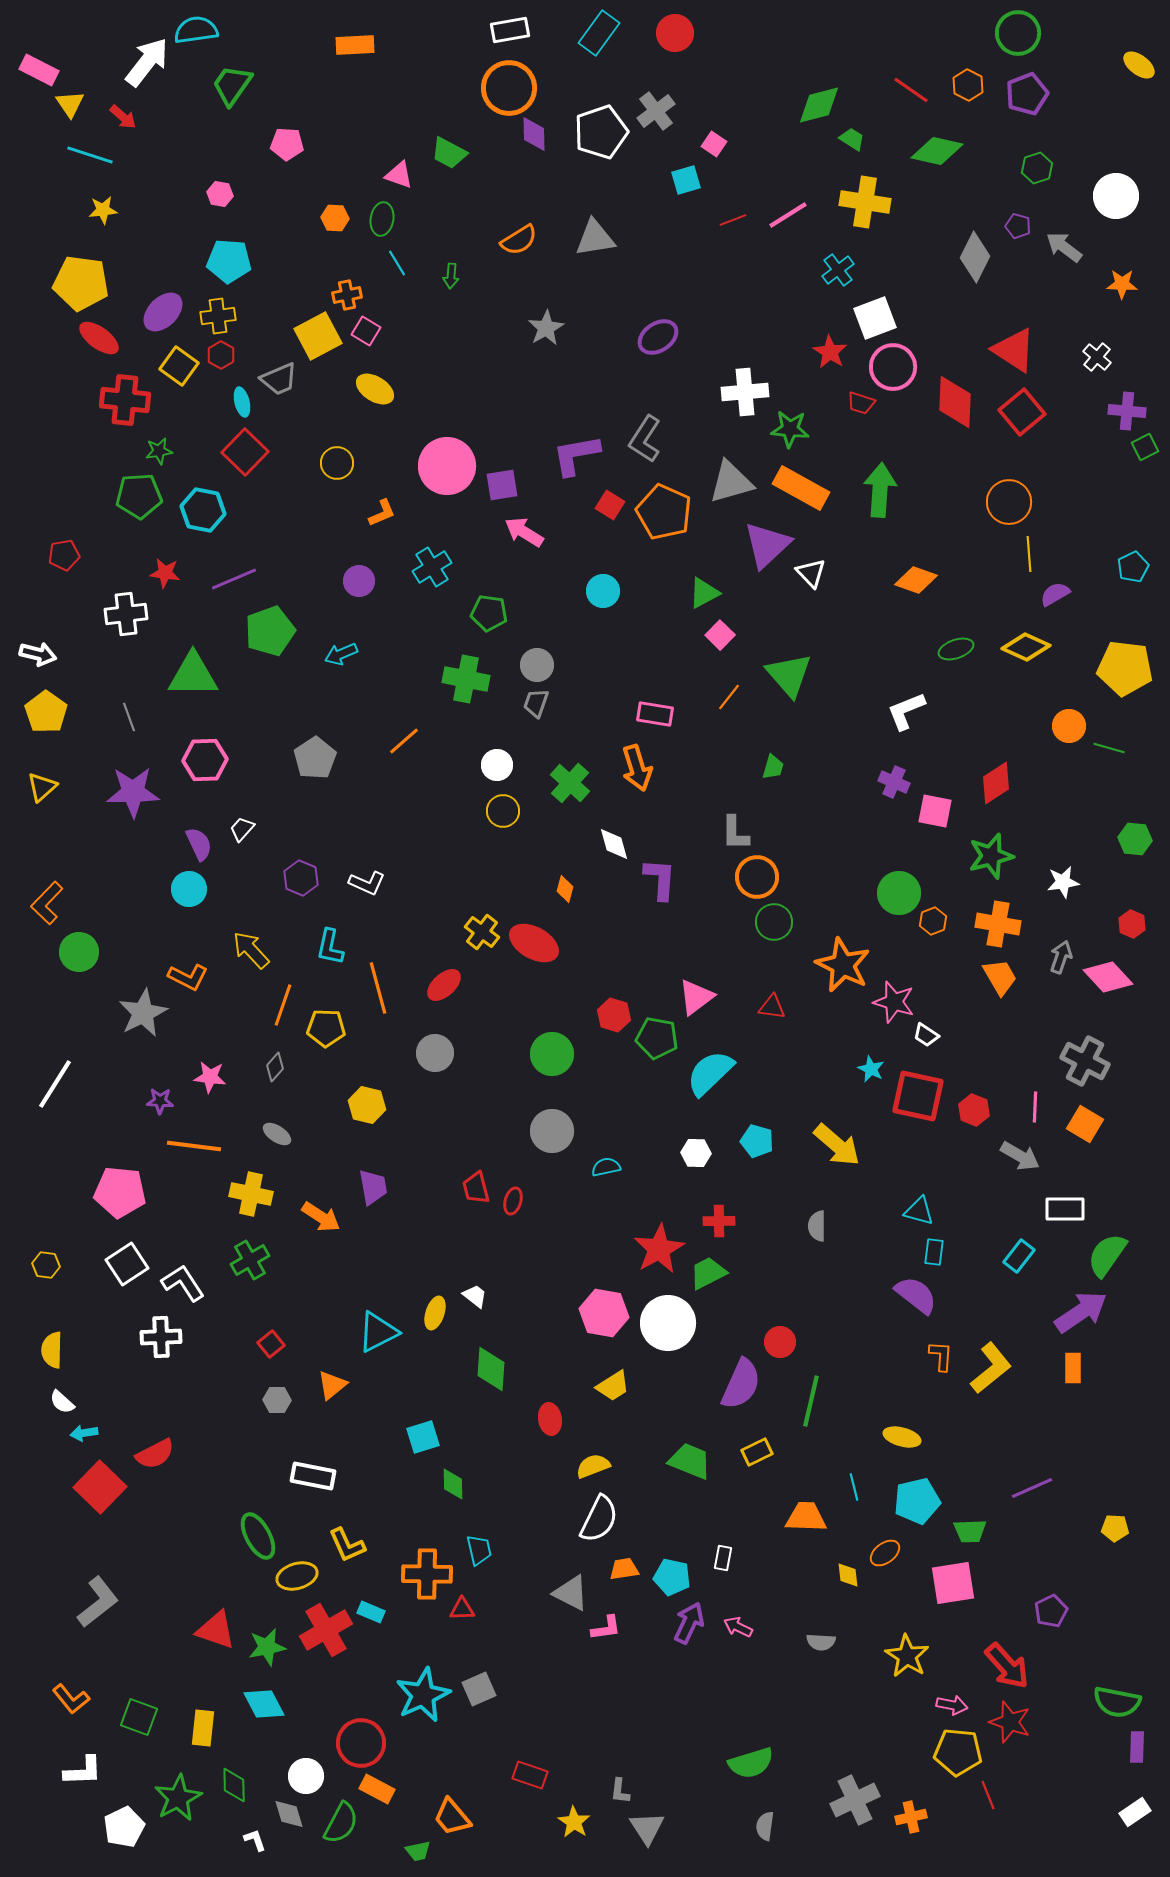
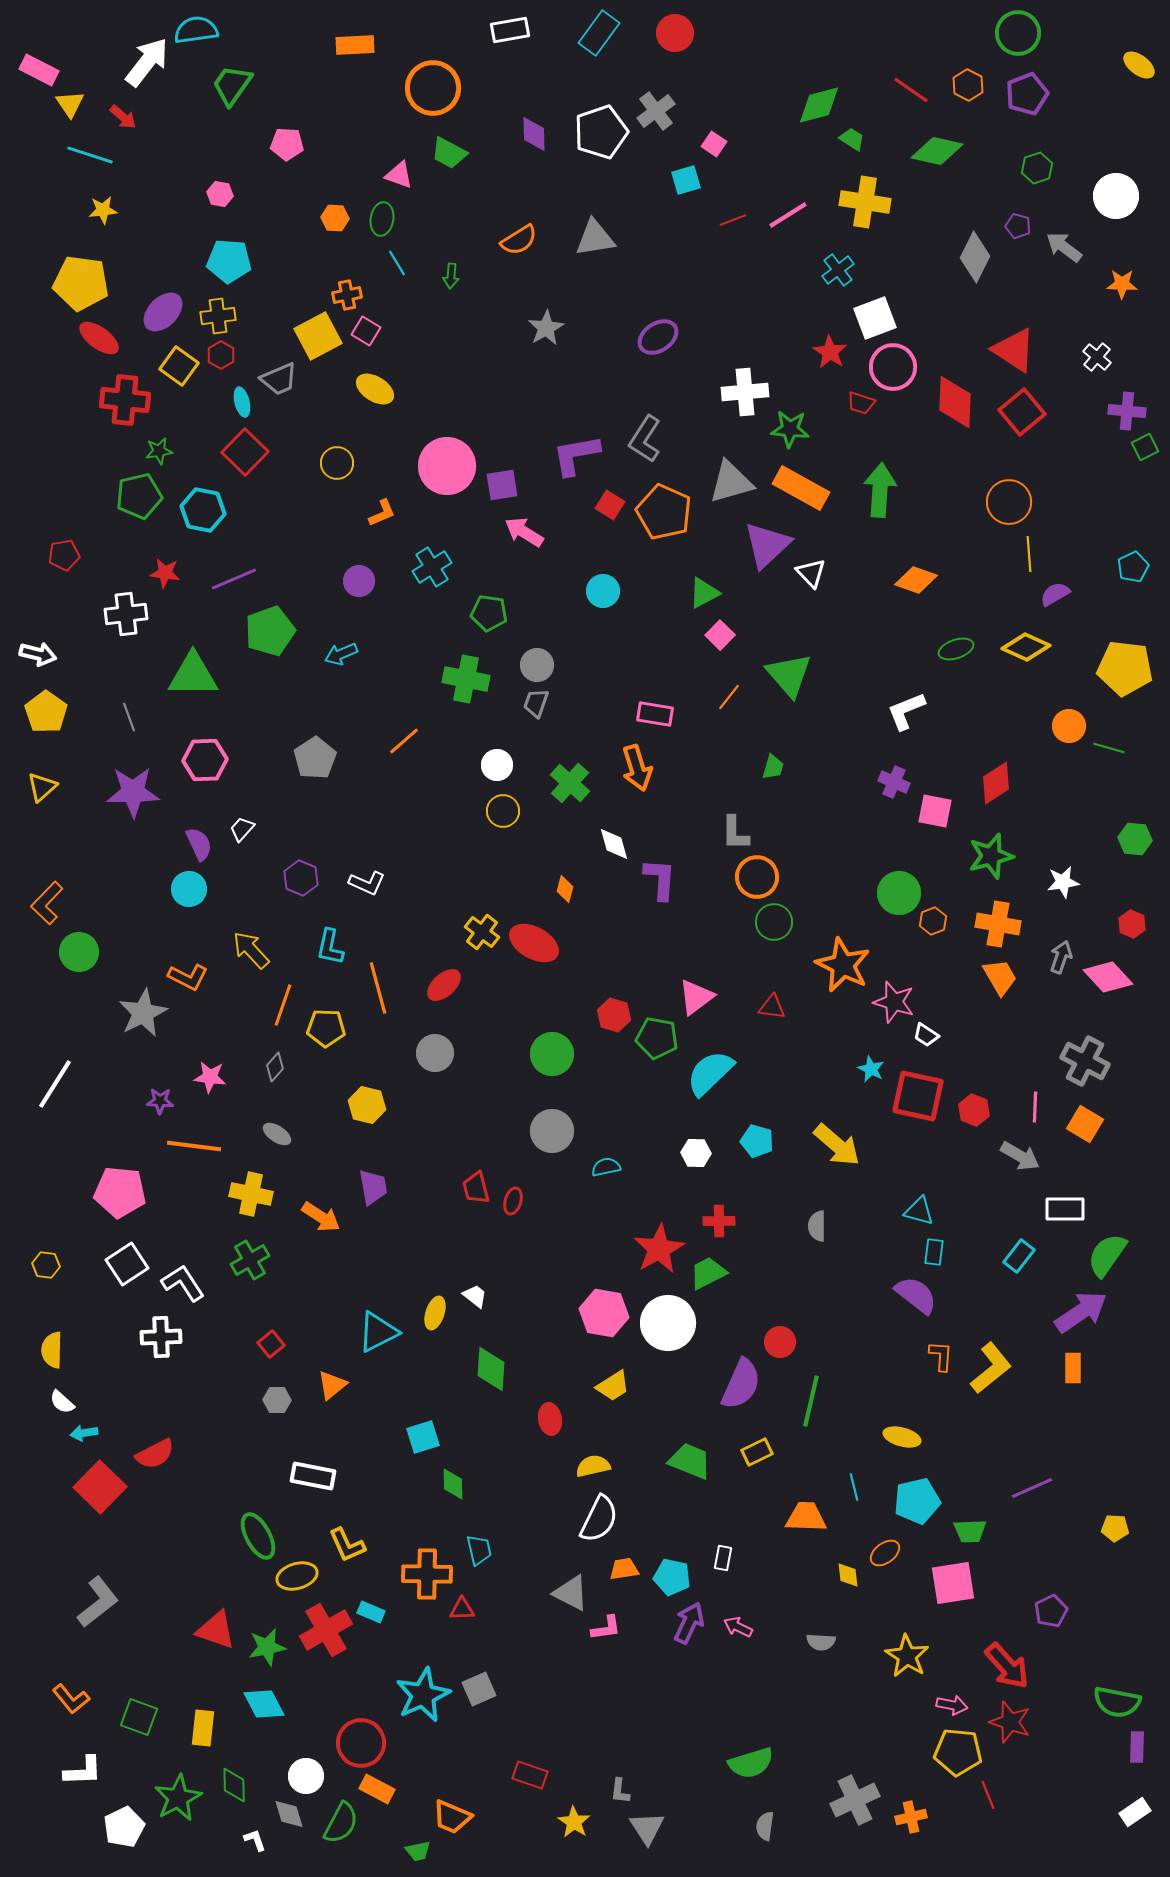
orange circle at (509, 88): moved 76 px left
green pentagon at (139, 496): rotated 9 degrees counterclockwise
yellow semicircle at (593, 1466): rotated 8 degrees clockwise
orange trapezoid at (452, 1817): rotated 27 degrees counterclockwise
